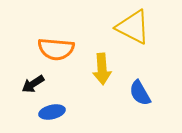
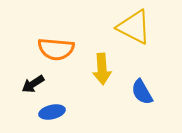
yellow triangle: moved 1 px right
blue semicircle: moved 2 px right, 1 px up
